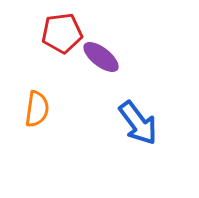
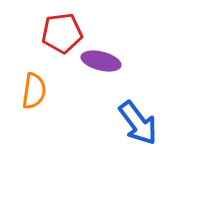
purple ellipse: moved 4 px down; rotated 24 degrees counterclockwise
orange semicircle: moved 3 px left, 18 px up
